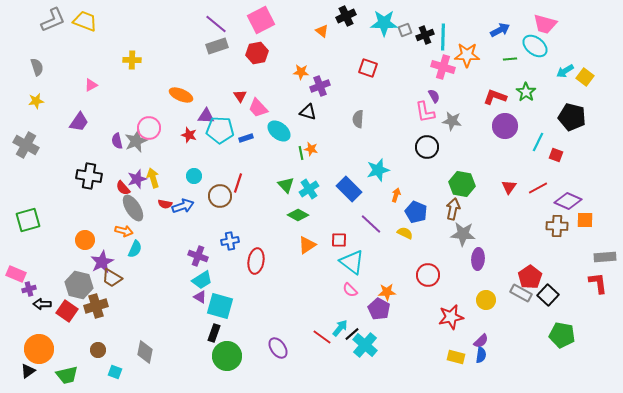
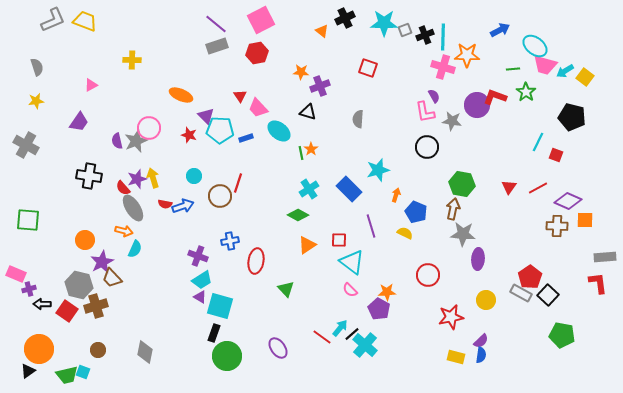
black cross at (346, 16): moved 1 px left, 2 px down
pink trapezoid at (545, 24): moved 41 px down
green line at (510, 59): moved 3 px right, 10 px down
purple triangle at (206, 116): rotated 42 degrees clockwise
purple circle at (505, 126): moved 28 px left, 21 px up
orange star at (311, 149): rotated 24 degrees clockwise
green triangle at (286, 185): moved 104 px down
green square at (28, 220): rotated 20 degrees clockwise
purple line at (371, 224): moved 2 px down; rotated 30 degrees clockwise
brown trapezoid at (112, 278): rotated 15 degrees clockwise
cyan square at (115, 372): moved 32 px left
